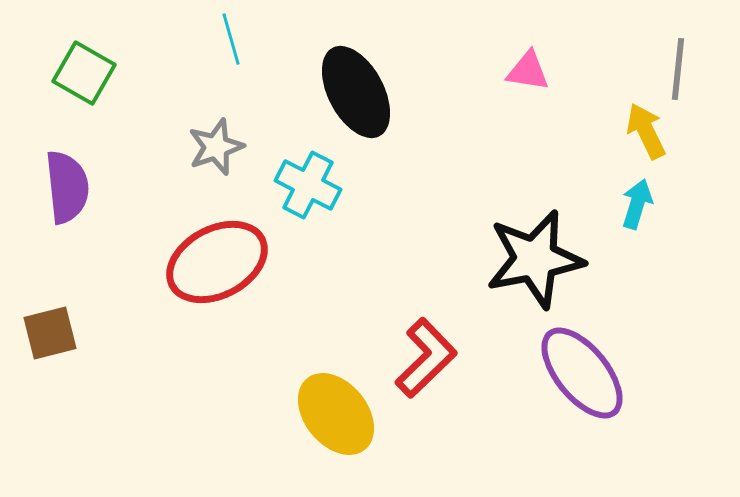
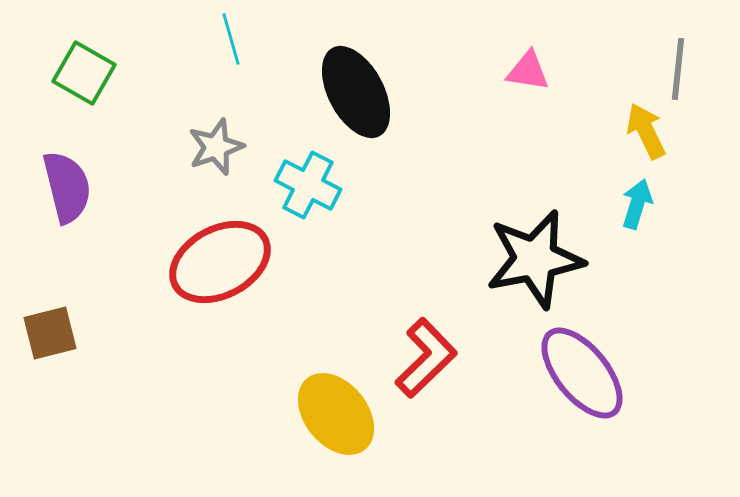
purple semicircle: rotated 8 degrees counterclockwise
red ellipse: moved 3 px right
